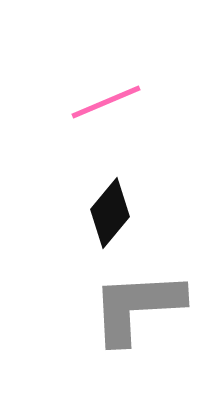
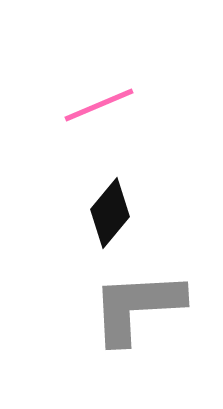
pink line: moved 7 px left, 3 px down
